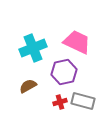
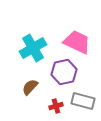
cyan cross: rotated 8 degrees counterclockwise
brown semicircle: moved 2 px right, 1 px down; rotated 18 degrees counterclockwise
red cross: moved 4 px left, 4 px down
